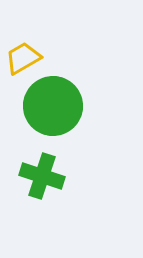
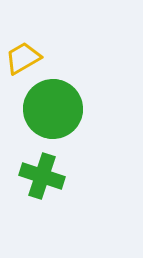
green circle: moved 3 px down
